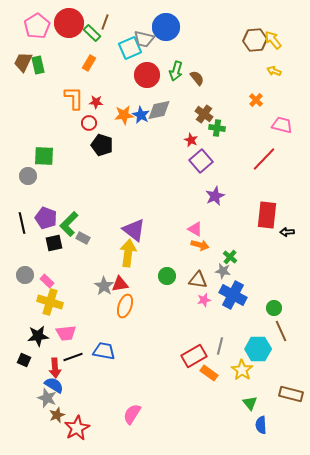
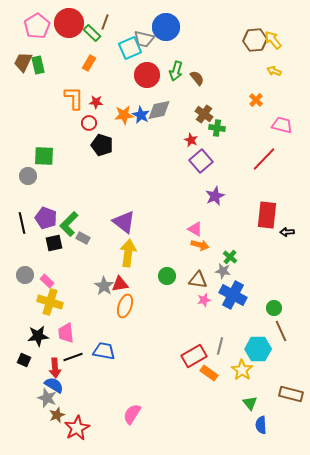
purple triangle at (134, 230): moved 10 px left, 8 px up
pink trapezoid at (66, 333): rotated 90 degrees clockwise
